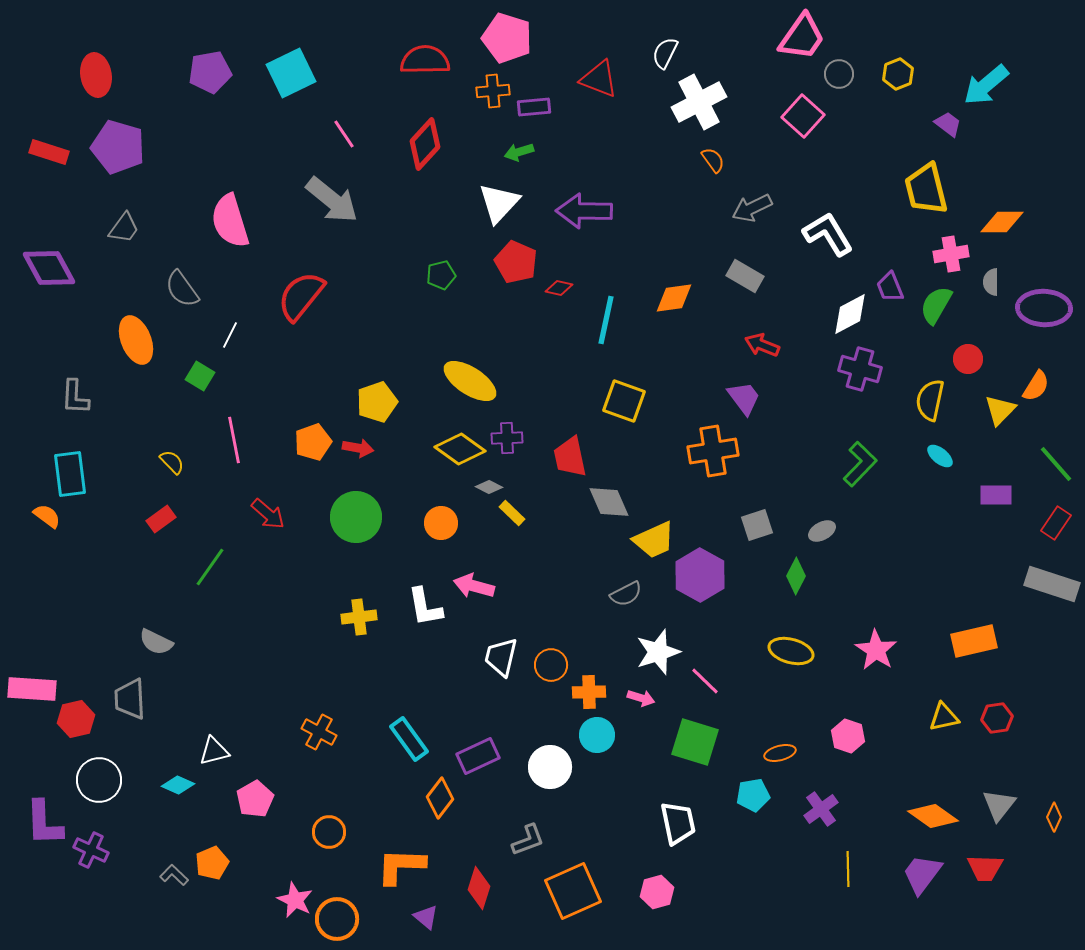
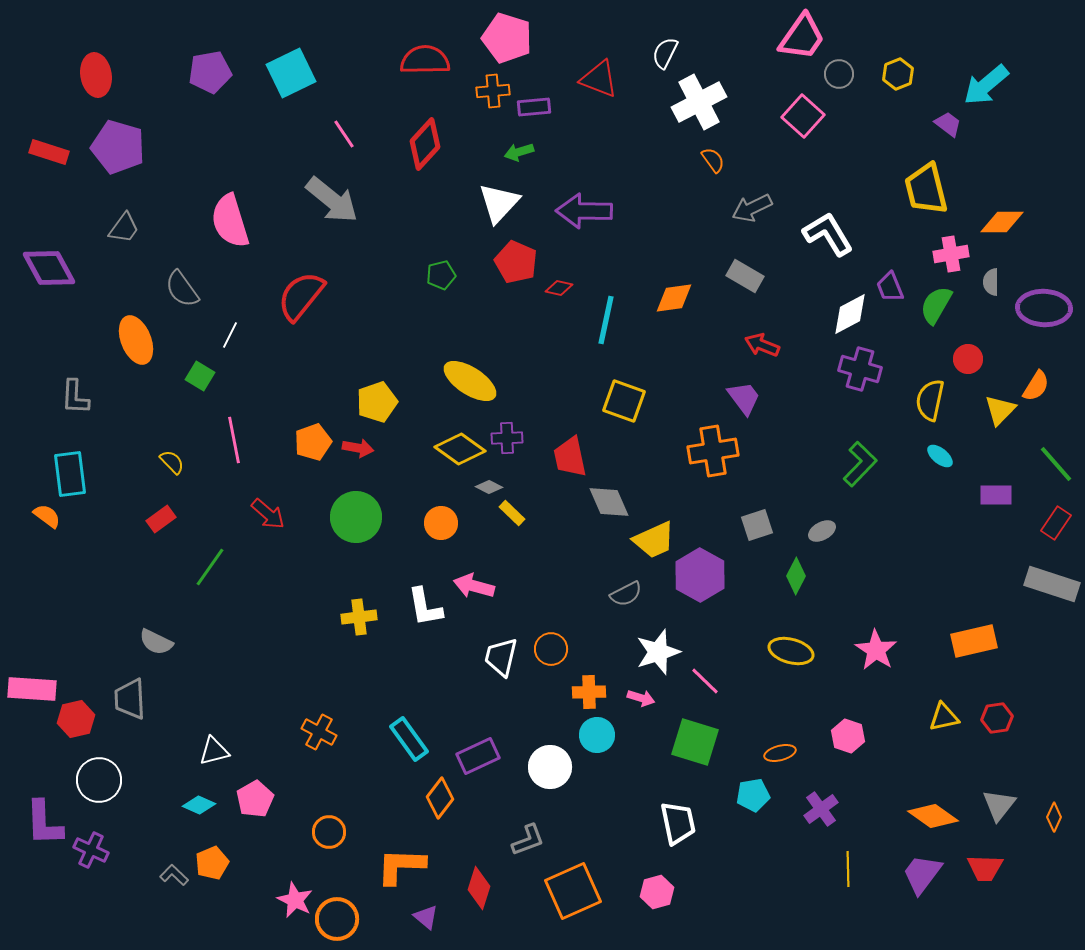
orange circle at (551, 665): moved 16 px up
cyan diamond at (178, 785): moved 21 px right, 20 px down
